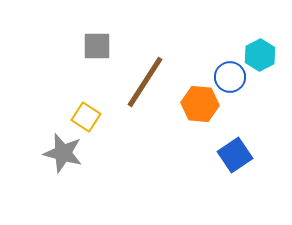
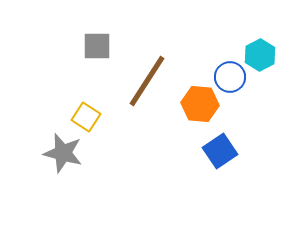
brown line: moved 2 px right, 1 px up
blue square: moved 15 px left, 4 px up
